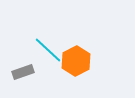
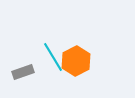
cyan line: moved 5 px right, 7 px down; rotated 16 degrees clockwise
